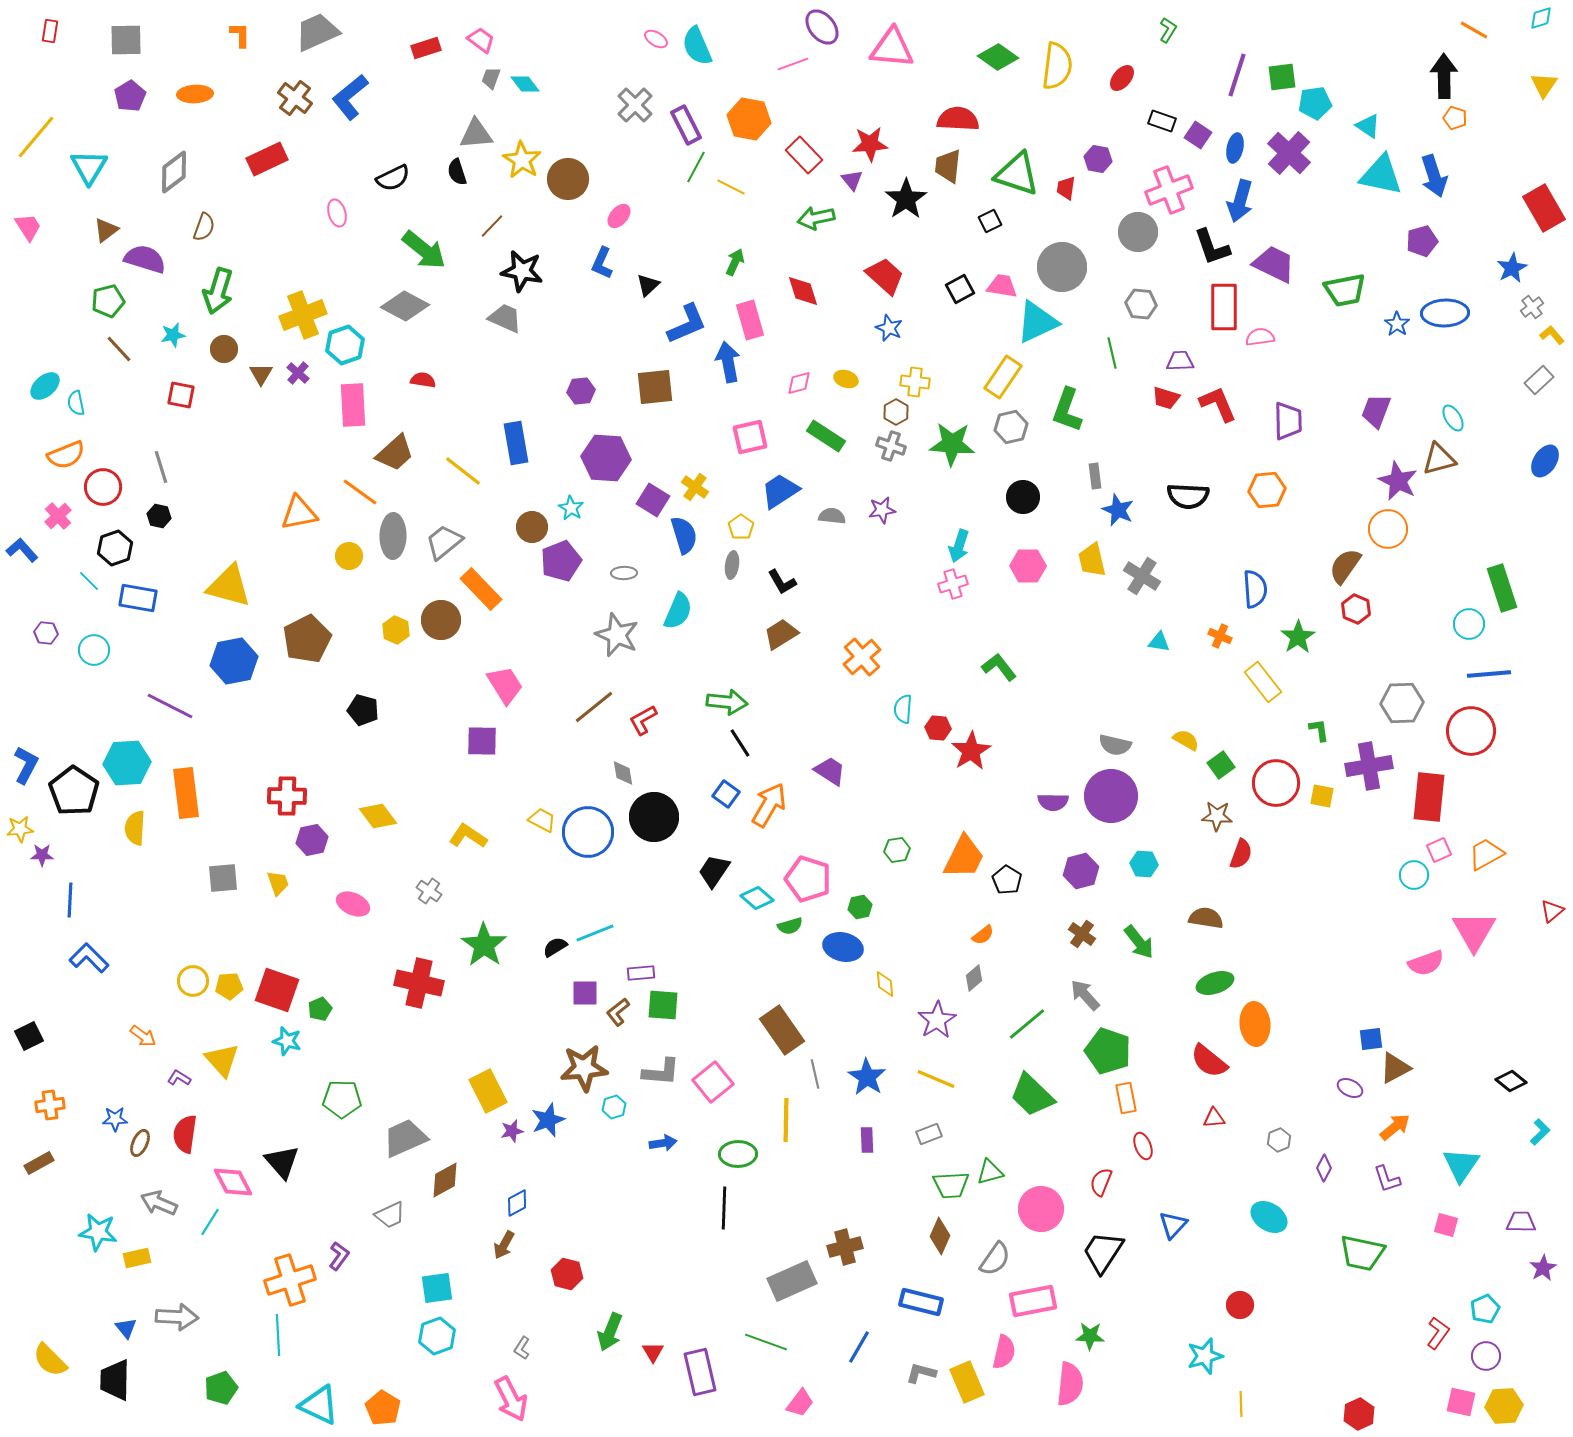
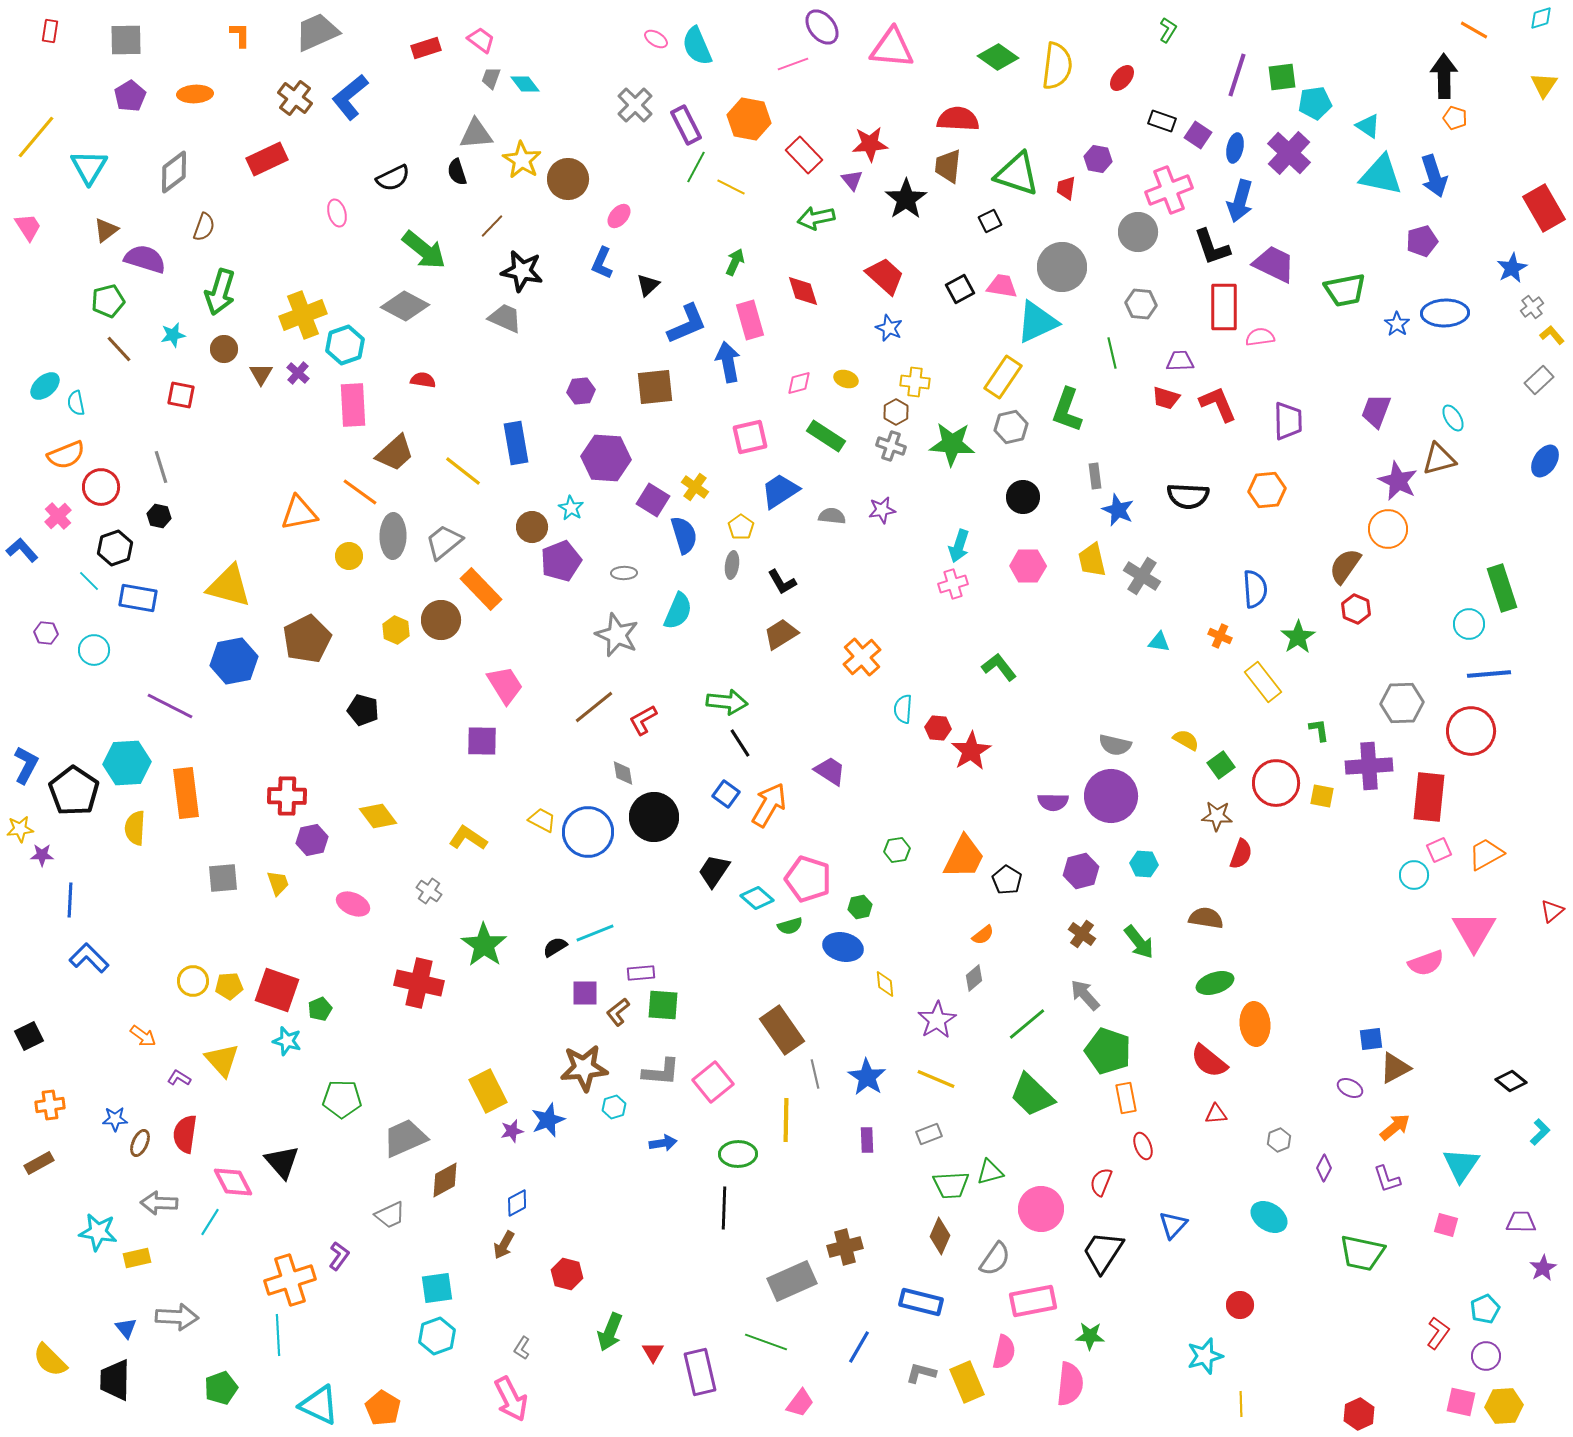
green arrow at (218, 291): moved 2 px right, 1 px down
red circle at (103, 487): moved 2 px left
purple cross at (1369, 766): rotated 6 degrees clockwise
yellow L-shape at (468, 836): moved 2 px down
red triangle at (1214, 1118): moved 2 px right, 4 px up
gray arrow at (159, 1203): rotated 21 degrees counterclockwise
